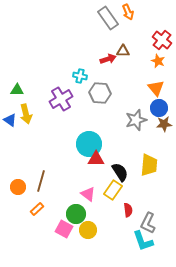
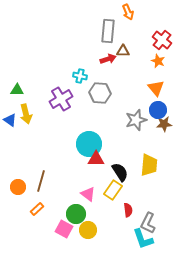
gray rectangle: moved 13 px down; rotated 40 degrees clockwise
blue circle: moved 1 px left, 2 px down
cyan L-shape: moved 2 px up
